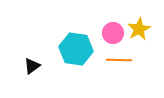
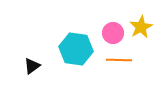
yellow star: moved 2 px right, 2 px up
